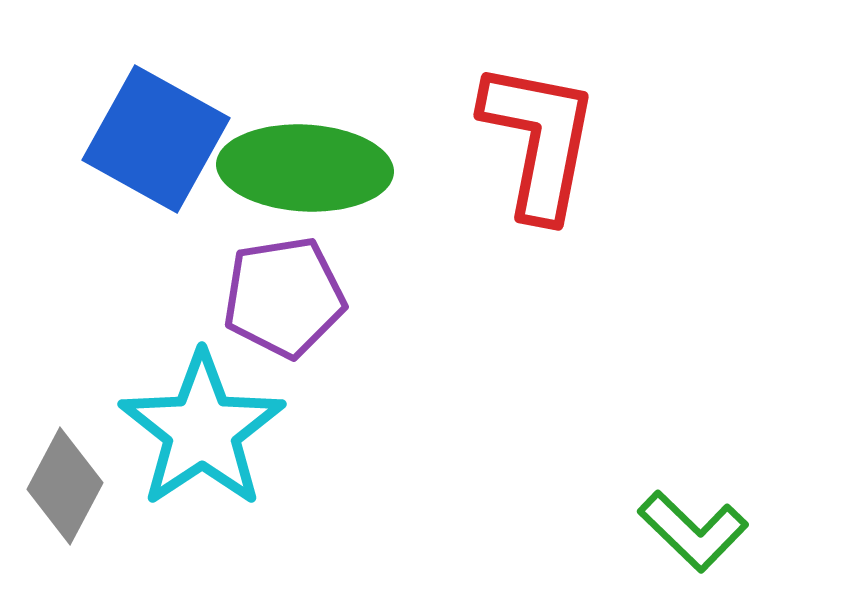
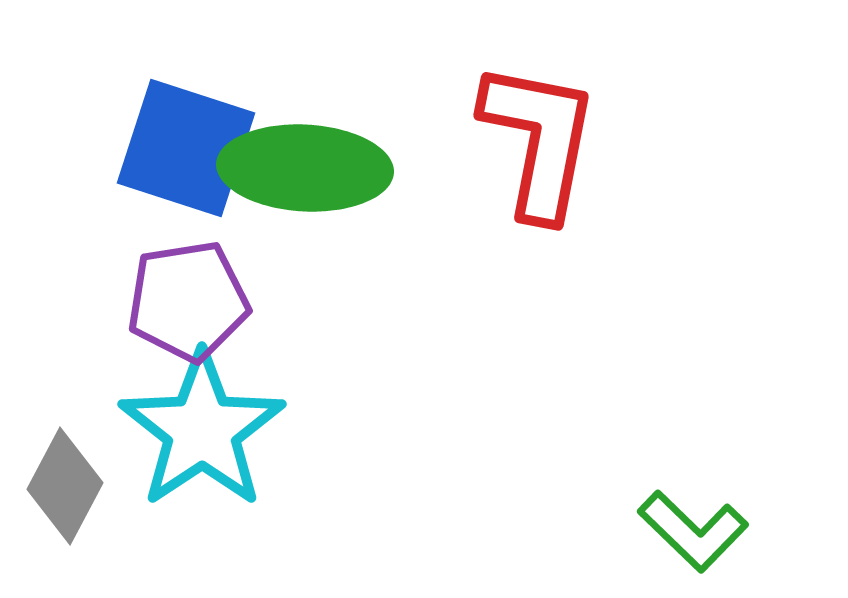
blue square: moved 30 px right, 9 px down; rotated 11 degrees counterclockwise
purple pentagon: moved 96 px left, 4 px down
